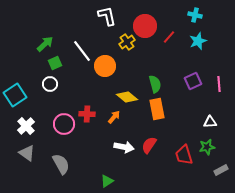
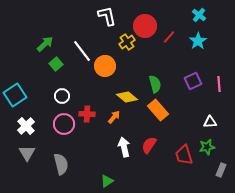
cyan cross: moved 4 px right; rotated 24 degrees clockwise
cyan star: rotated 12 degrees counterclockwise
green square: moved 1 px right, 1 px down; rotated 16 degrees counterclockwise
white circle: moved 12 px right, 12 px down
orange rectangle: moved 1 px right, 1 px down; rotated 30 degrees counterclockwise
white arrow: rotated 114 degrees counterclockwise
gray triangle: rotated 24 degrees clockwise
gray semicircle: rotated 15 degrees clockwise
gray rectangle: rotated 40 degrees counterclockwise
